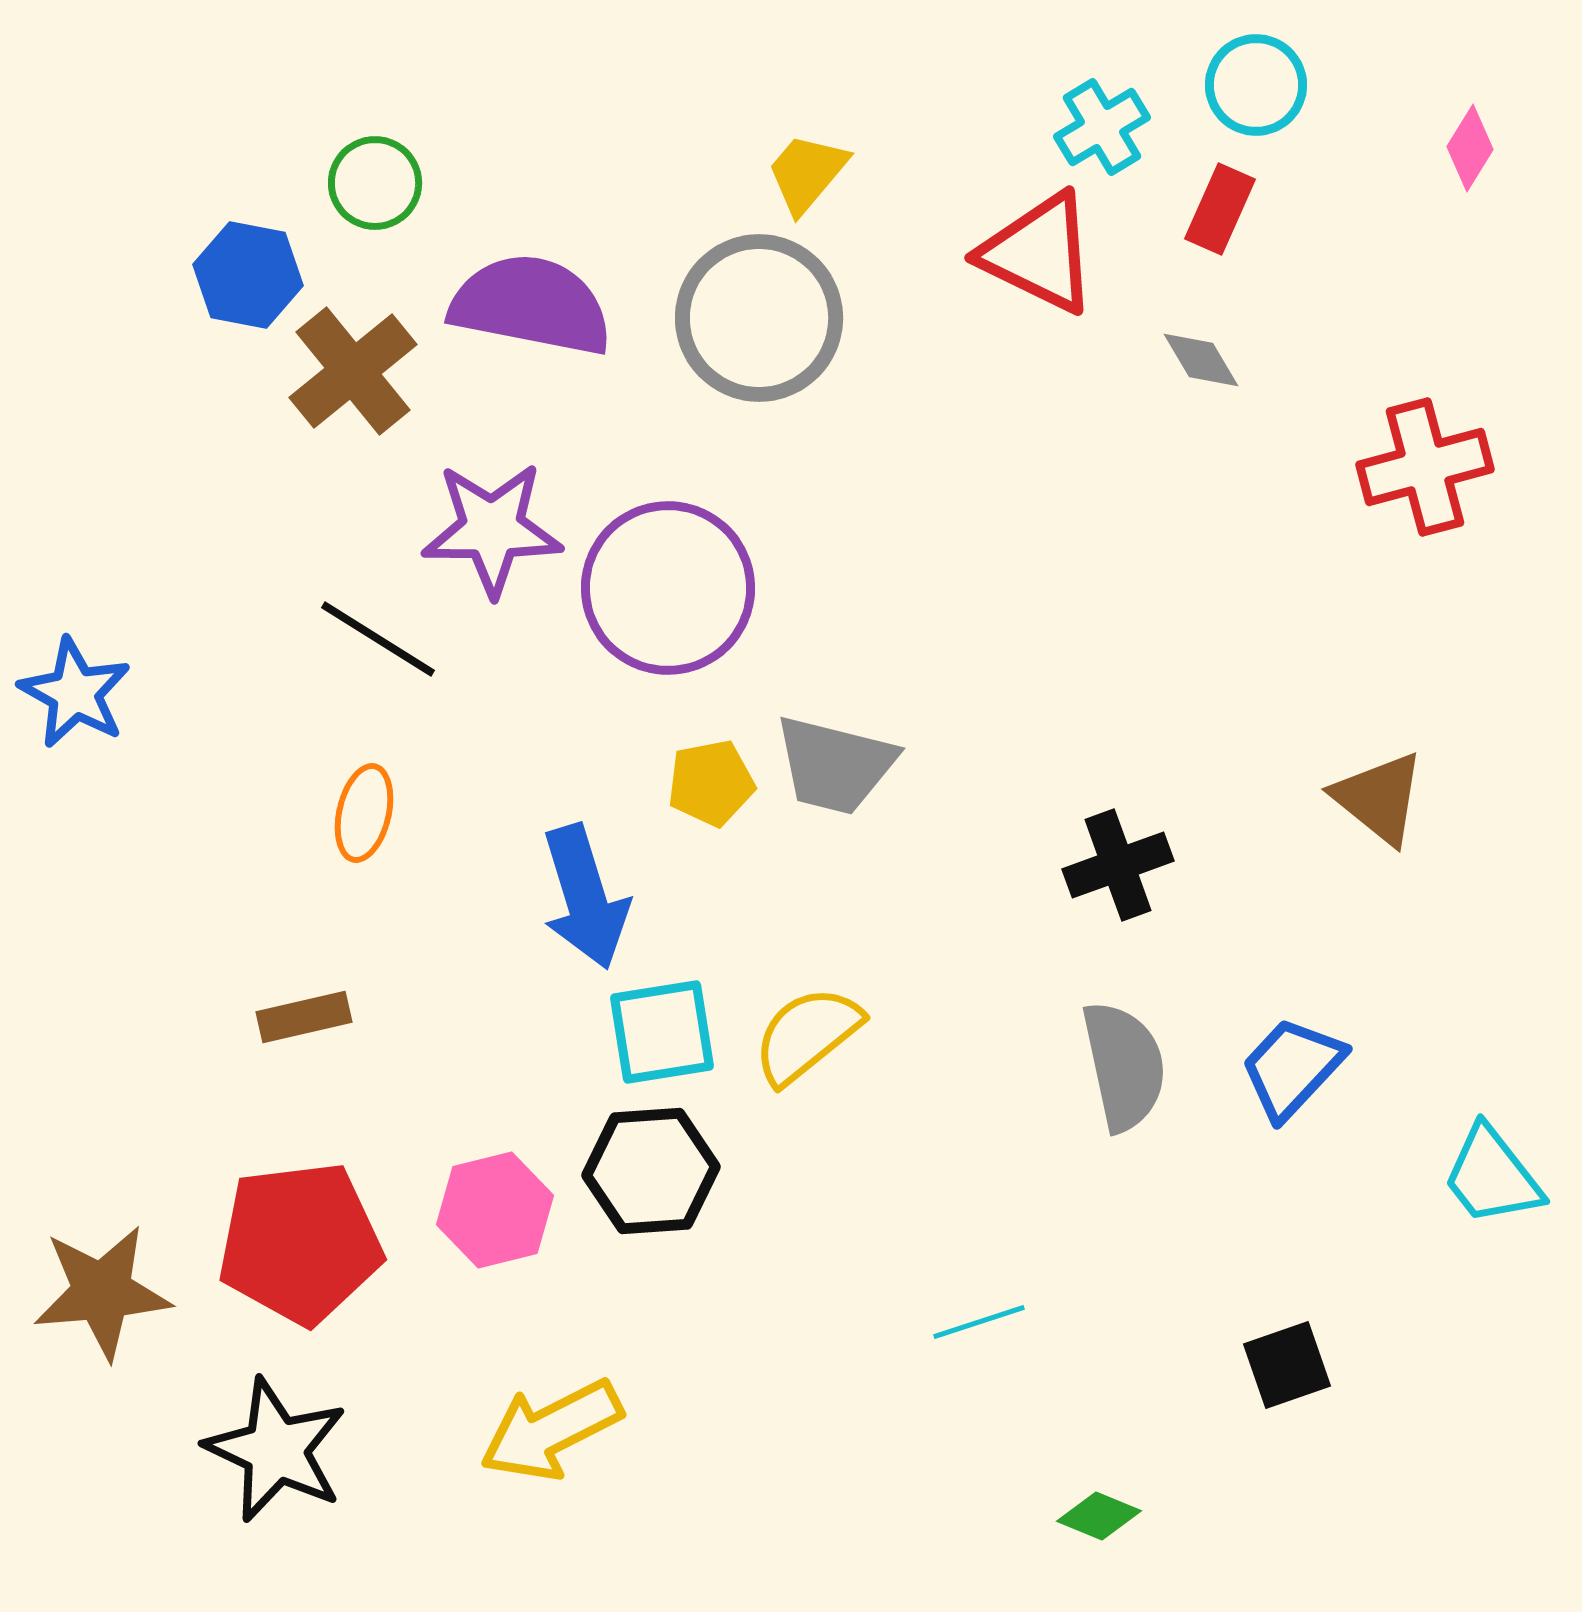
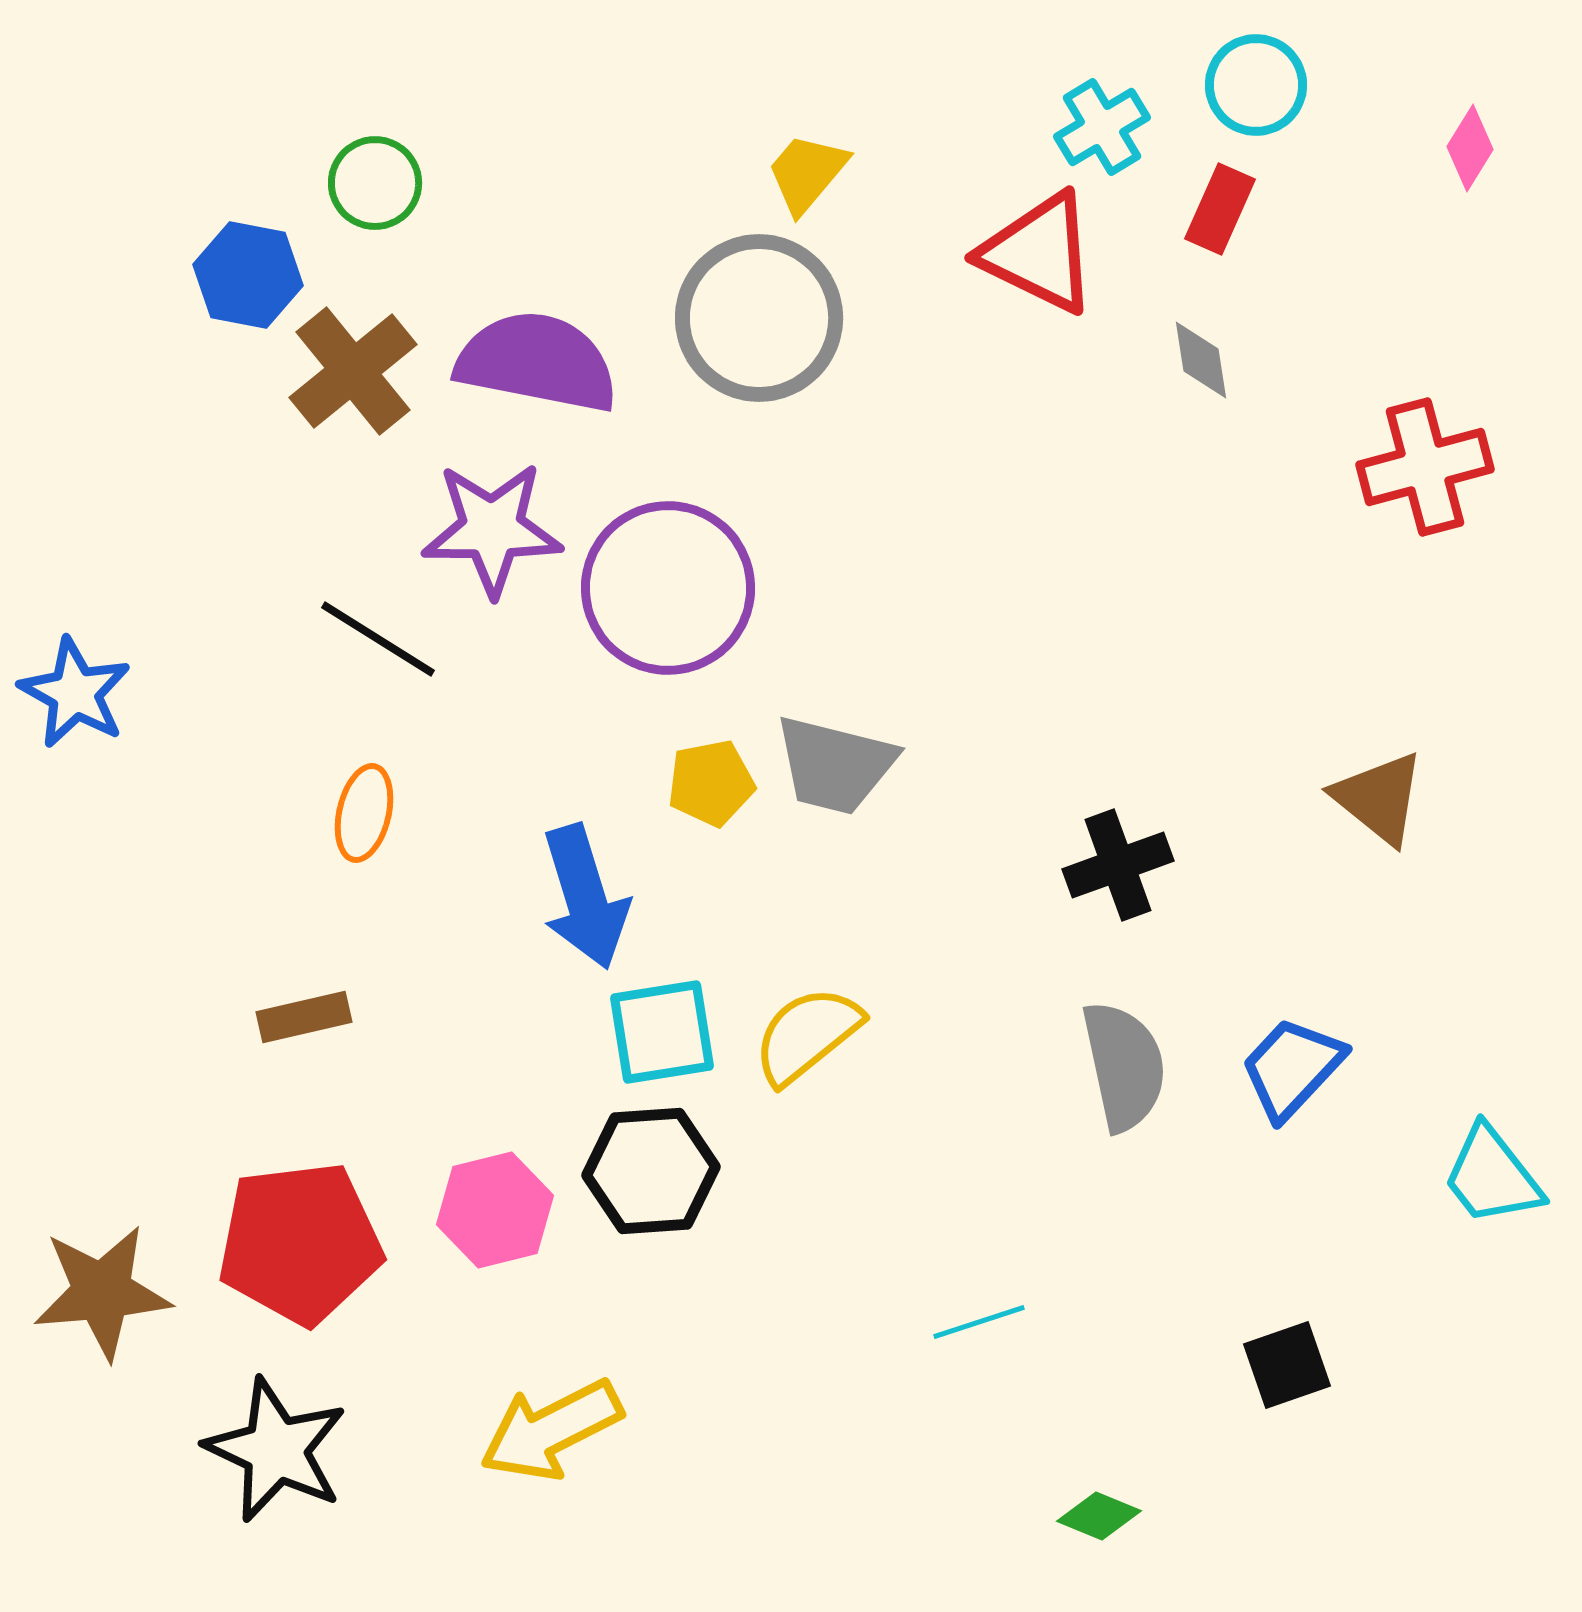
purple semicircle: moved 6 px right, 57 px down
gray diamond: rotated 22 degrees clockwise
